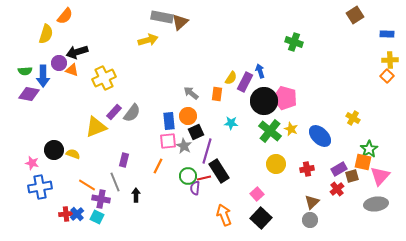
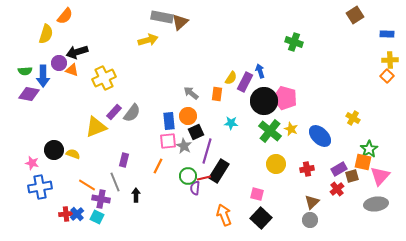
black rectangle at (219, 171): rotated 65 degrees clockwise
pink square at (257, 194): rotated 32 degrees counterclockwise
